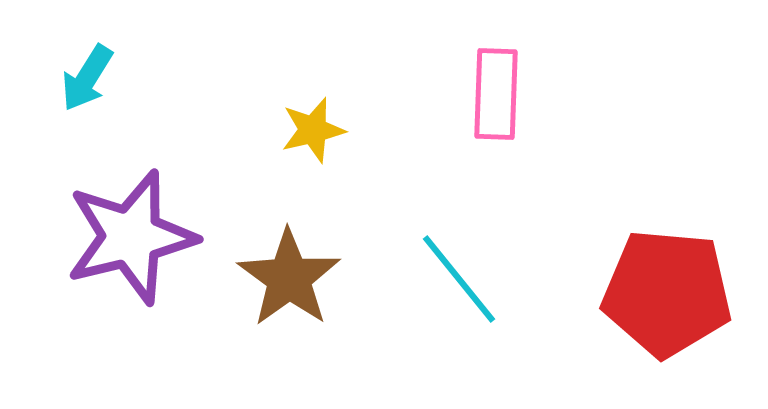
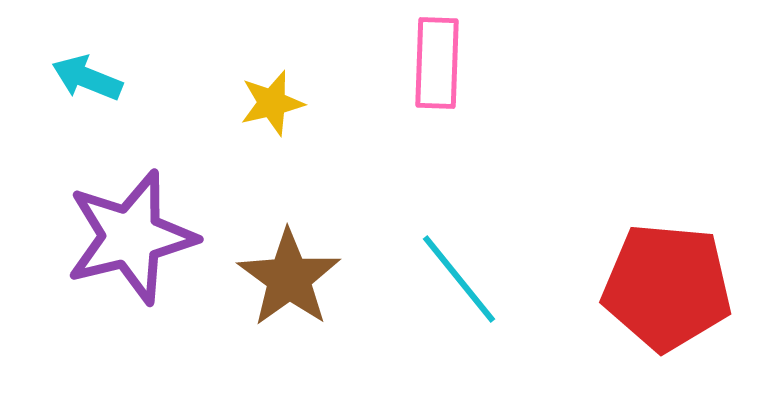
cyan arrow: rotated 80 degrees clockwise
pink rectangle: moved 59 px left, 31 px up
yellow star: moved 41 px left, 27 px up
red pentagon: moved 6 px up
